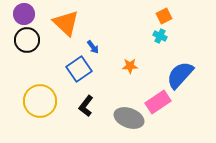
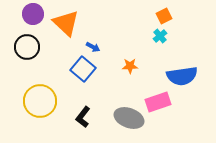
purple circle: moved 9 px right
cyan cross: rotated 24 degrees clockwise
black circle: moved 7 px down
blue arrow: rotated 24 degrees counterclockwise
blue square: moved 4 px right; rotated 15 degrees counterclockwise
blue semicircle: moved 2 px right, 1 px down; rotated 140 degrees counterclockwise
pink rectangle: rotated 15 degrees clockwise
black L-shape: moved 3 px left, 11 px down
